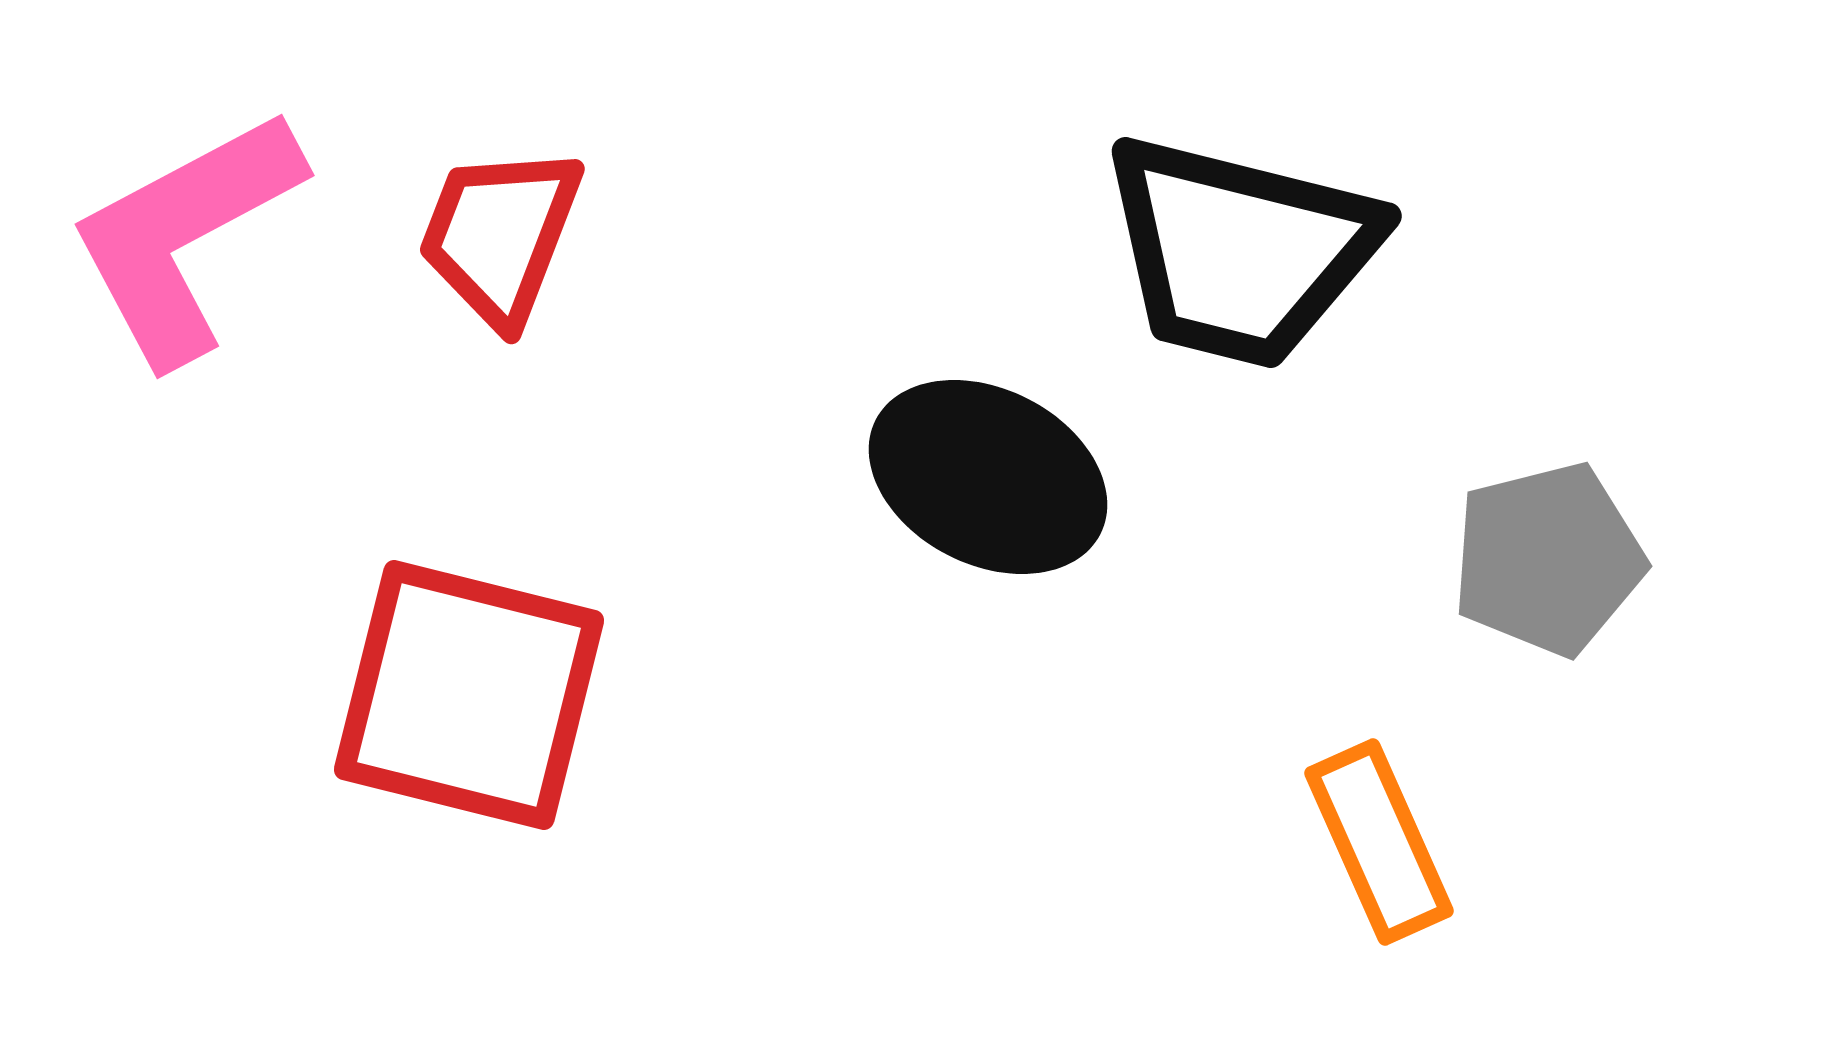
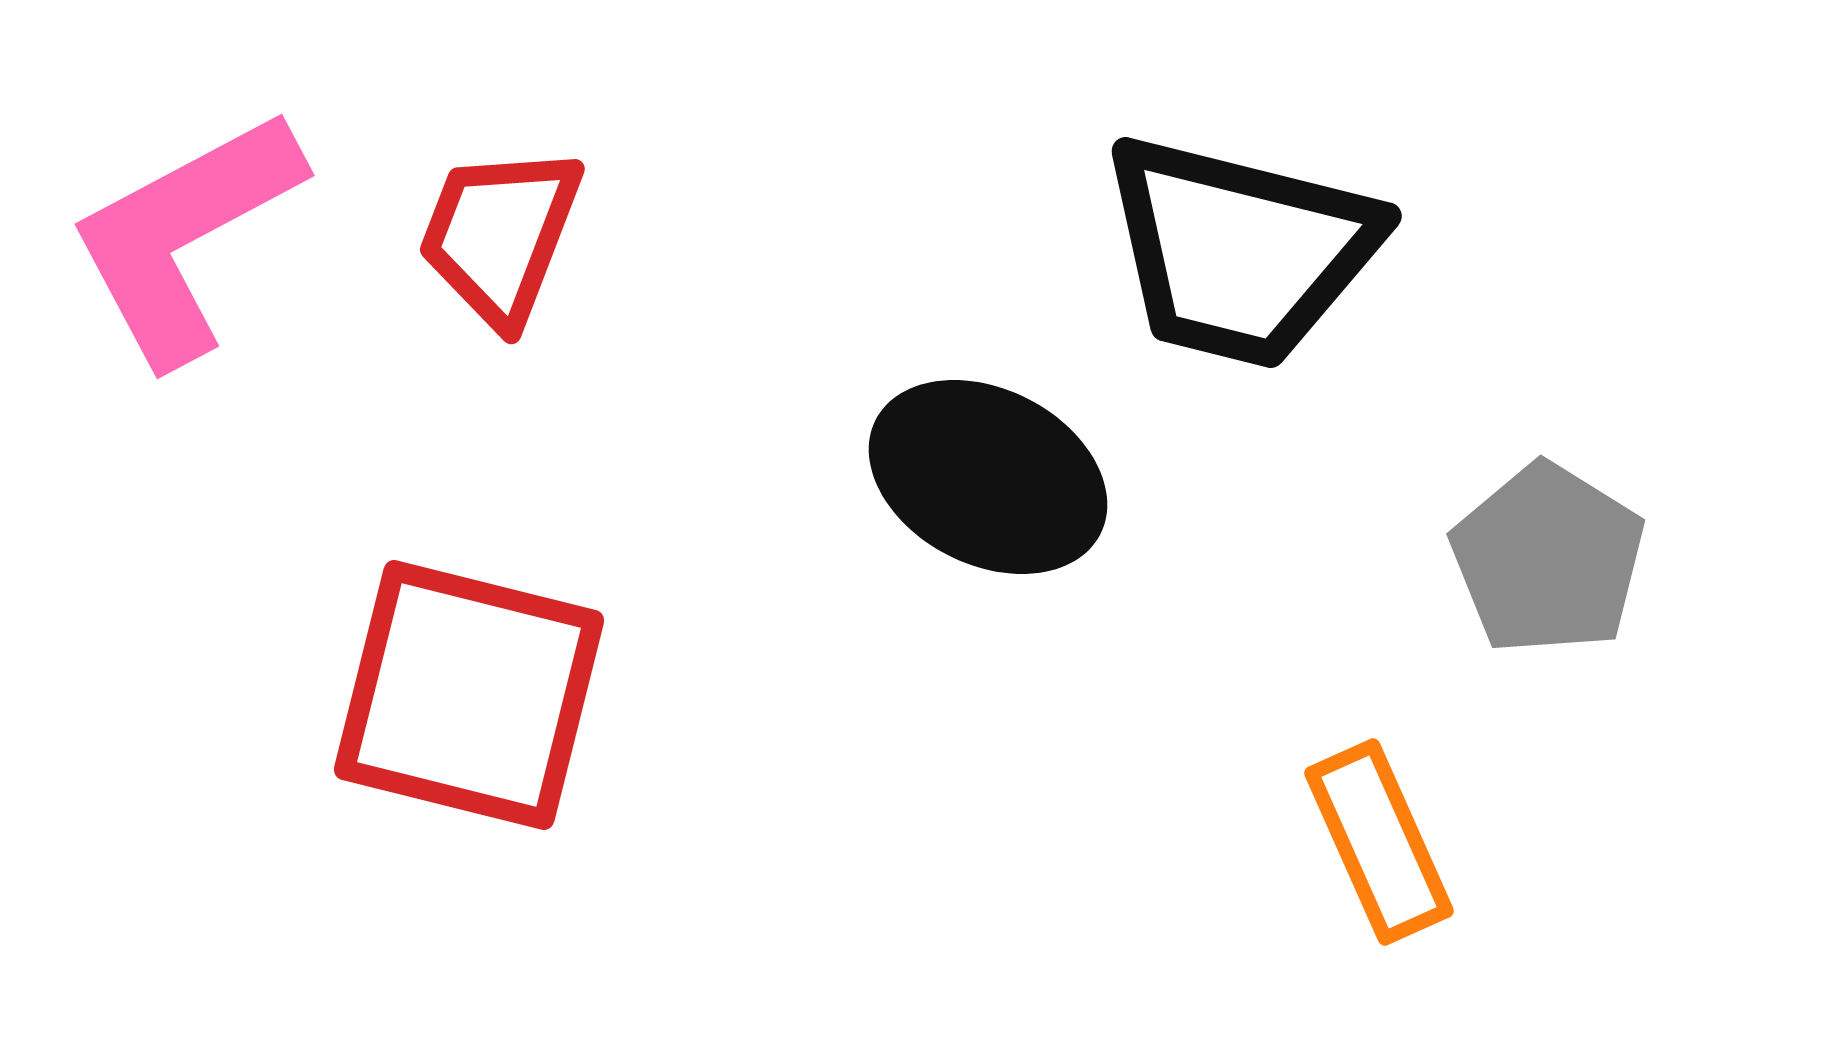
gray pentagon: rotated 26 degrees counterclockwise
